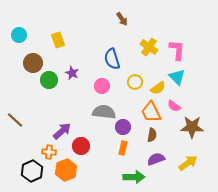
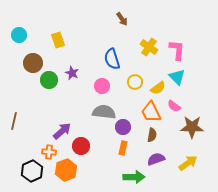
brown line: moved 1 px left, 1 px down; rotated 60 degrees clockwise
